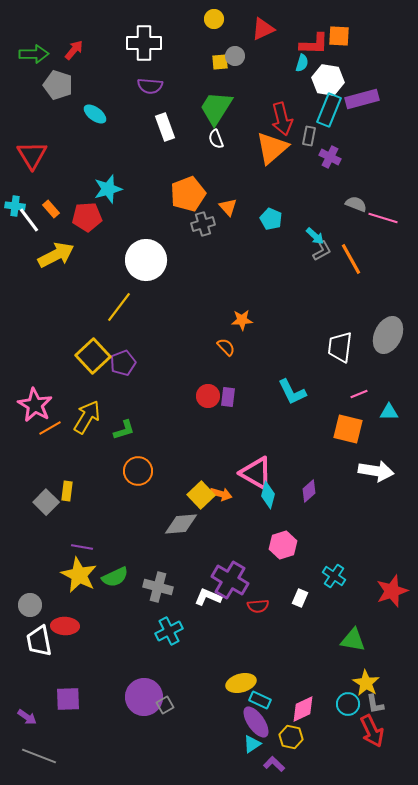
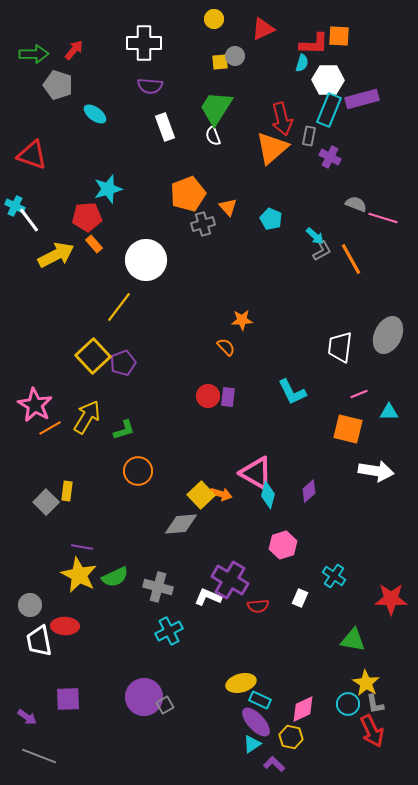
white hexagon at (328, 80): rotated 8 degrees counterclockwise
white semicircle at (216, 139): moved 3 px left, 3 px up
red triangle at (32, 155): rotated 40 degrees counterclockwise
cyan cross at (15, 206): rotated 18 degrees clockwise
orange rectangle at (51, 209): moved 43 px right, 35 px down
red star at (392, 591): moved 1 px left, 8 px down; rotated 20 degrees clockwise
purple ellipse at (256, 722): rotated 8 degrees counterclockwise
